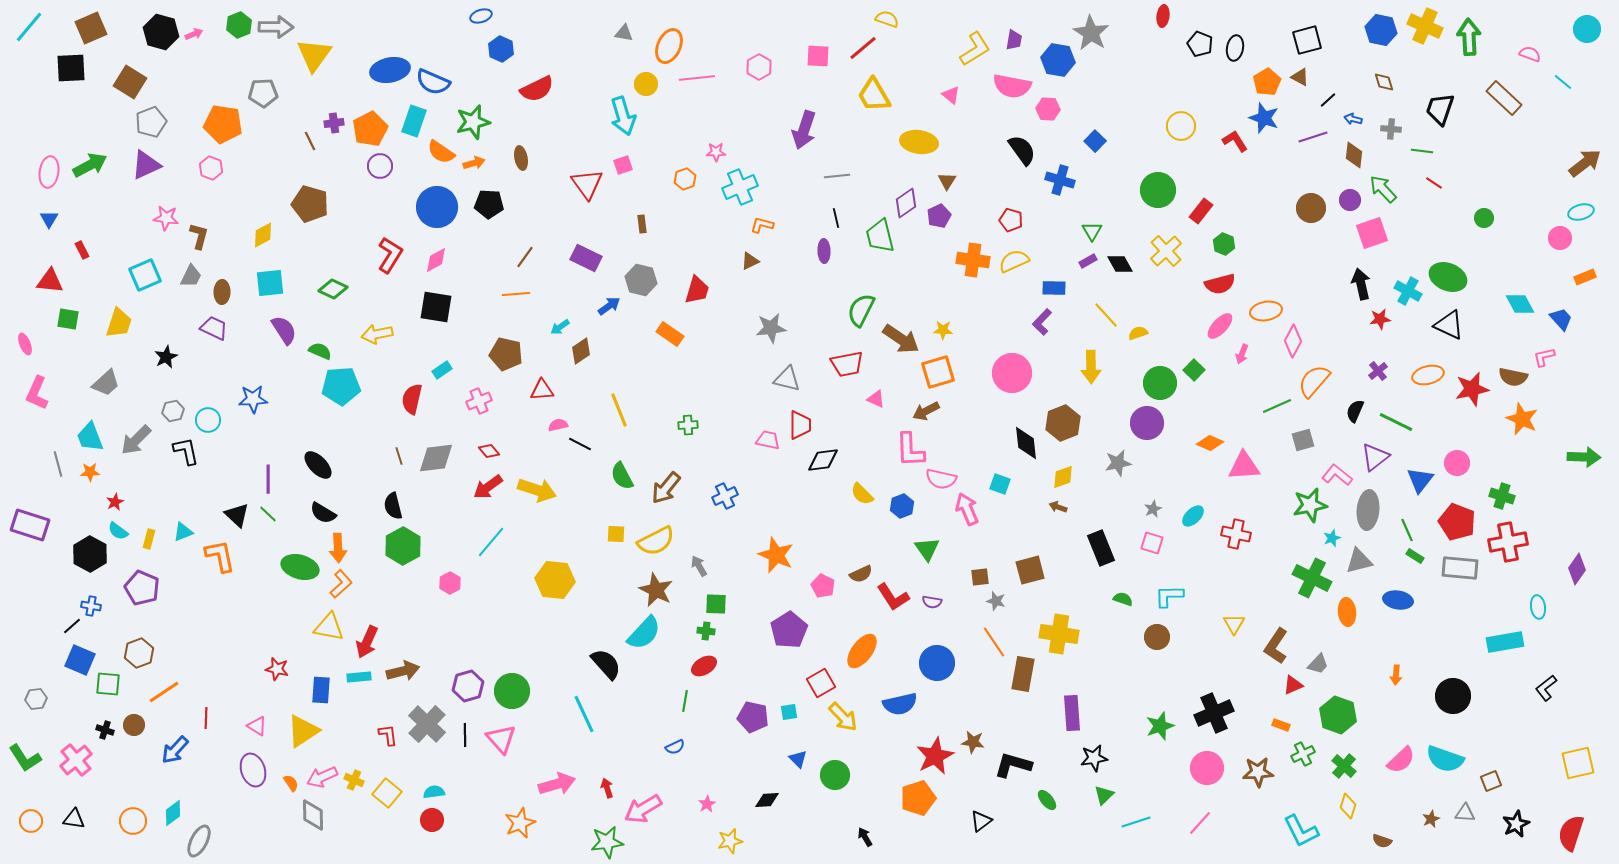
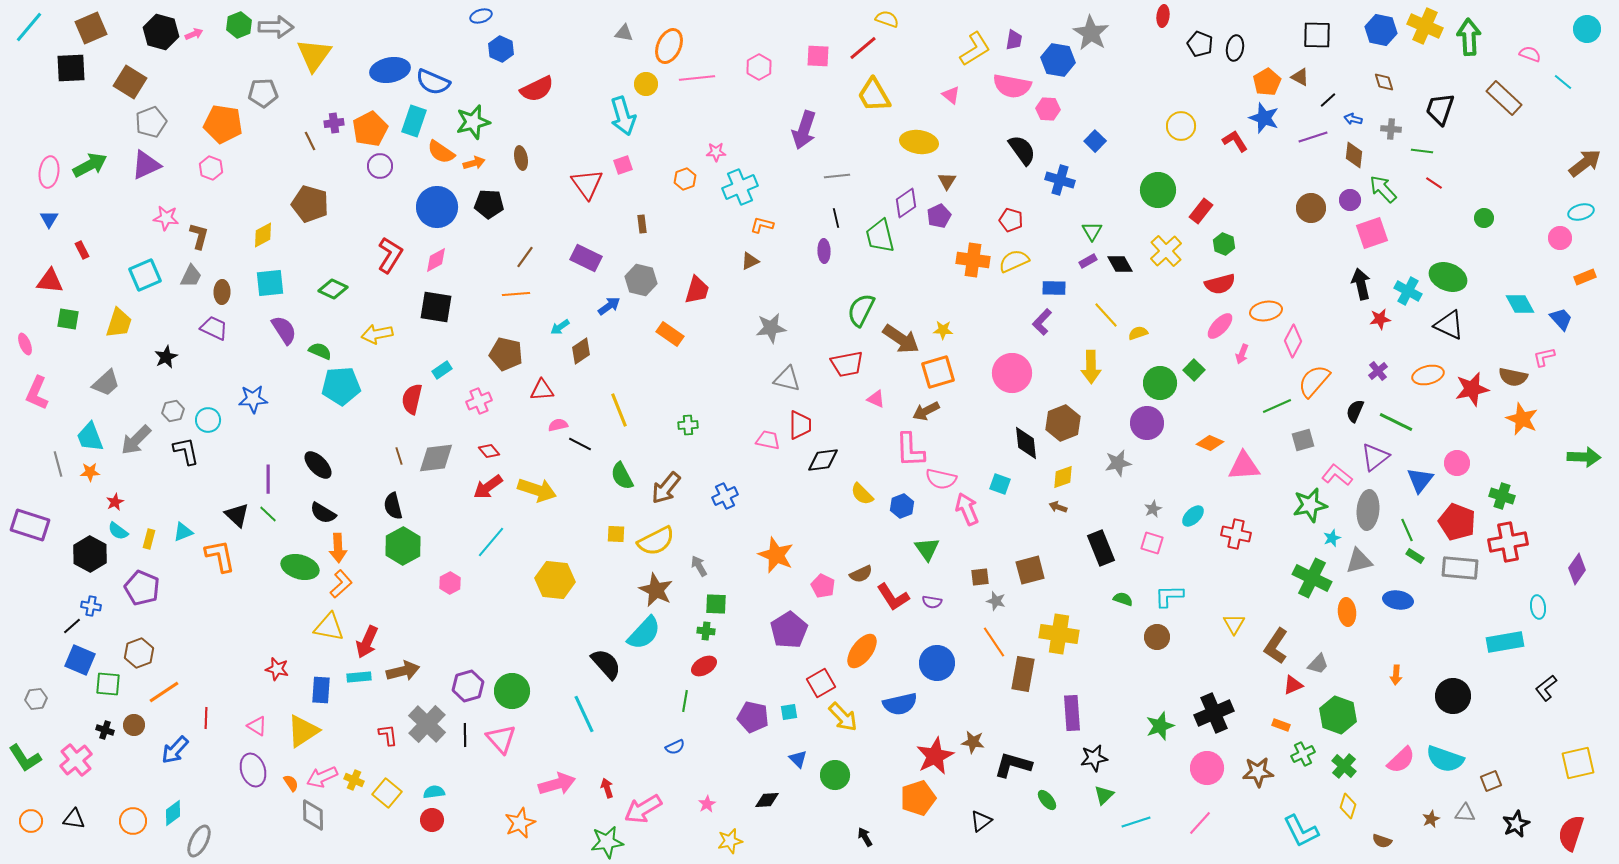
black square at (1307, 40): moved 10 px right, 5 px up; rotated 16 degrees clockwise
